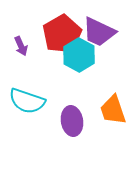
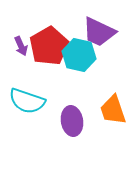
red pentagon: moved 13 px left, 12 px down
cyan hexagon: rotated 16 degrees counterclockwise
